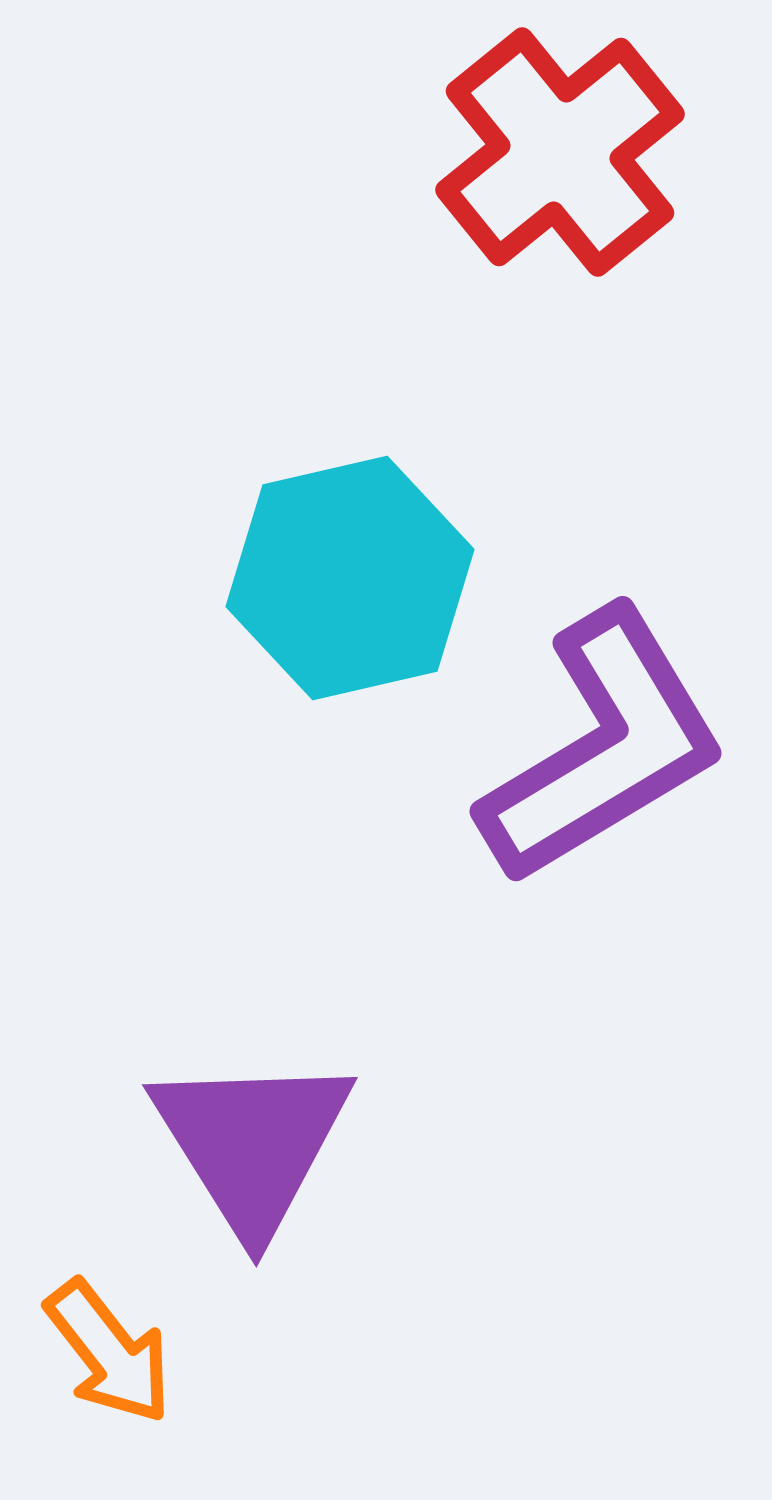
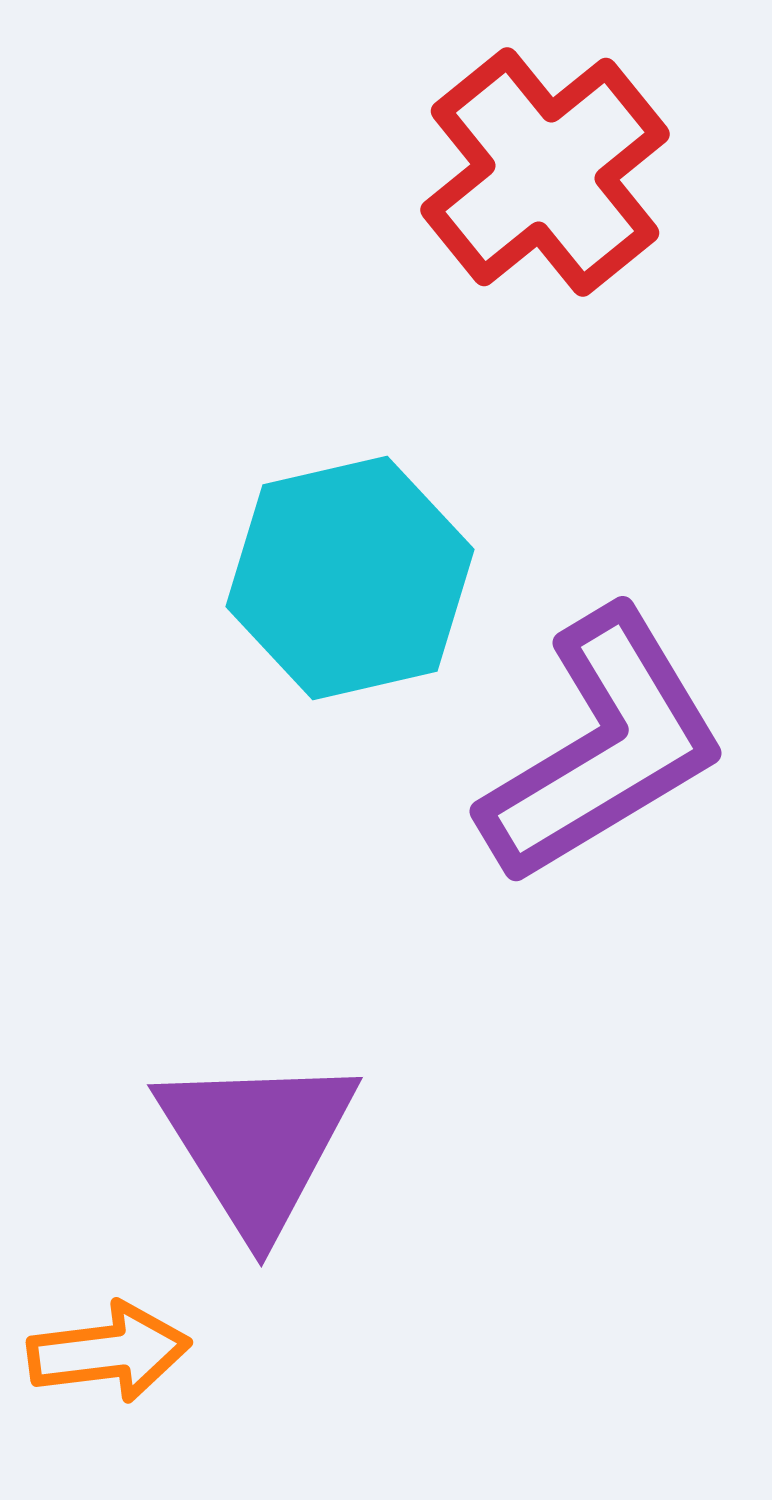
red cross: moved 15 px left, 20 px down
purple triangle: moved 5 px right
orange arrow: rotated 59 degrees counterclockwise
